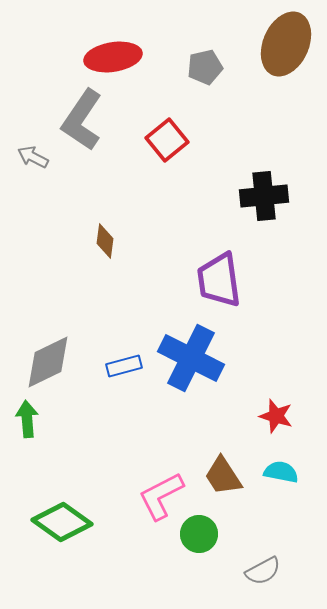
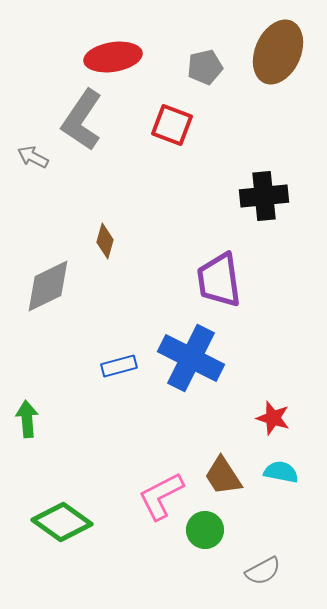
brown ellipse: moved 8 px left, 8 px down
red square: moved 5 px right, 15 px up; rotated 30 degrees counterclockwise
brown diamond: rotated 8 degrees clockwise
gray diamond: moved 76 px up
blue rectangle: moved 5 px left
red star: moved 3 px left, 2 px down
green circle: moved 6 px right, 4 px up
